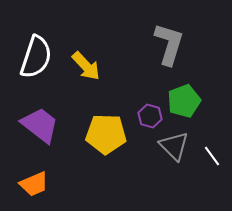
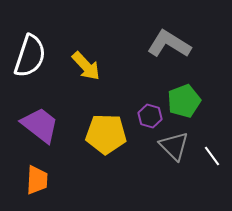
gray L-shape: rotated 75 degrees counterclockwise
white semicircle: moved 6 px left, 1 px up
orange trapezoid: moved 3 px right, 4 px up; rotated 64 degrees counterclockwise
